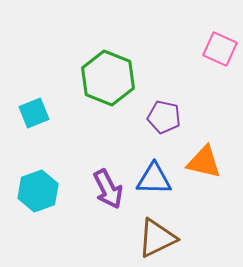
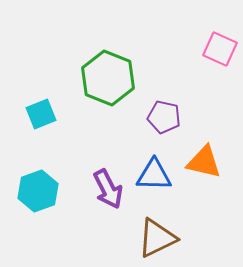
cyan square: moved 7 px right, 1 px down
blue triangle: moved 4 px up
